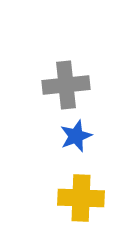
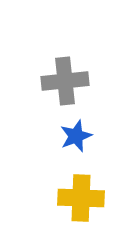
gray cross: moved 1 px left, 4 px up
